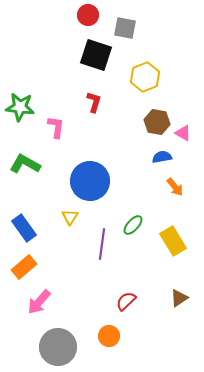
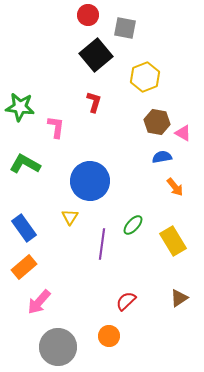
black square: rotated 32 degrees clockwise
